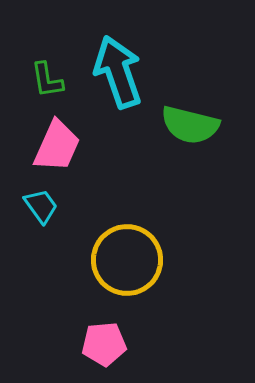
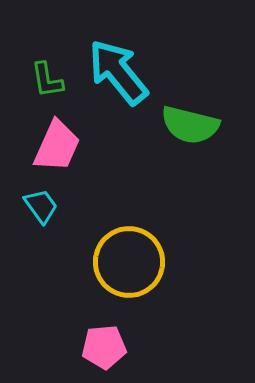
cyan arrow: rotated 20 degrees counterclockwise
yellow circle: moved 2 px right, 2 px down
pink pentagon: moved 3 px down
